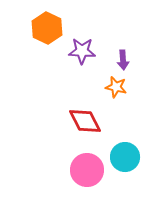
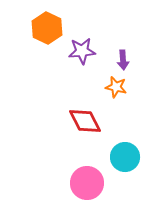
purple star: rotated 8 degrees counterclockwise
pink circle: moved 13 px down
